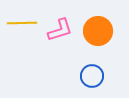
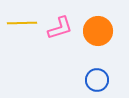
pink L-shape: moved 2 px up
blue circle: moved 5 px right, 4 px down
